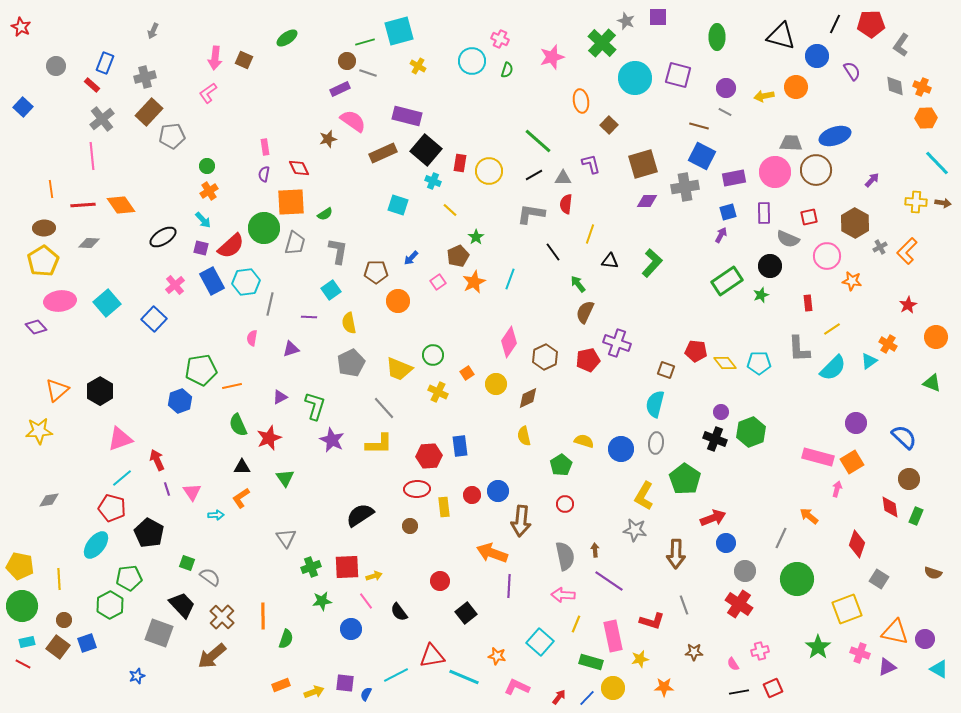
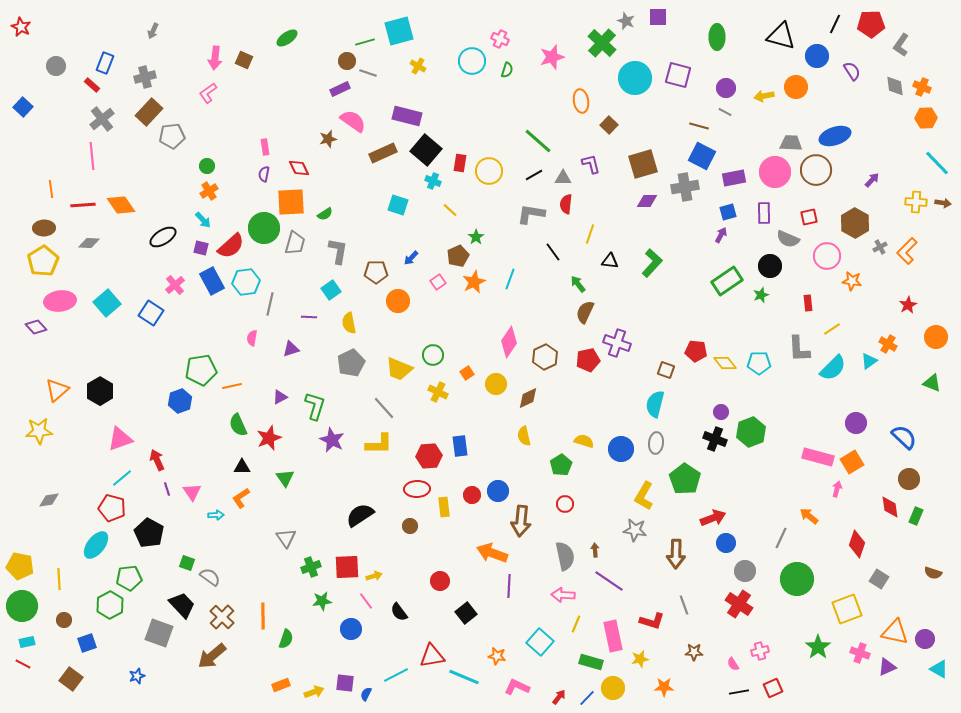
blue square at (154, 319): moved 3 px left, 6 px up; rotated 10 degrees counterclockwise
brown square at (58, 647): moved 13 px right, 32 px down
